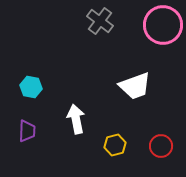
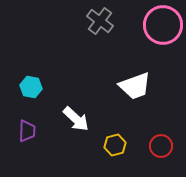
white arrow: rotated 144 degrees clockwise
